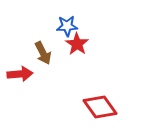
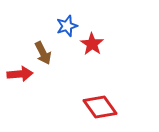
blue star: rotated 15 degrees counterclockwise
red star: moved 15 px right
